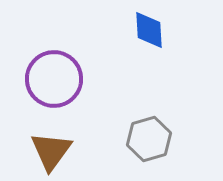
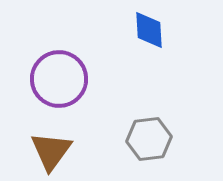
purple circle: moved 5 px right
gray hexagon: rotated 9 degrees clockwise
